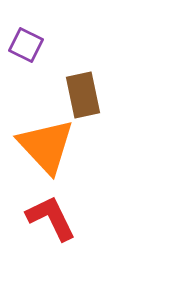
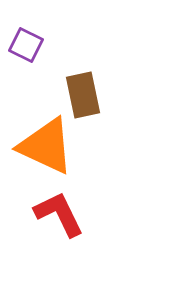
orange triangle: rotated 22 degrees counterclockwise
red L-shape: moved 8 px right, 4 px up
